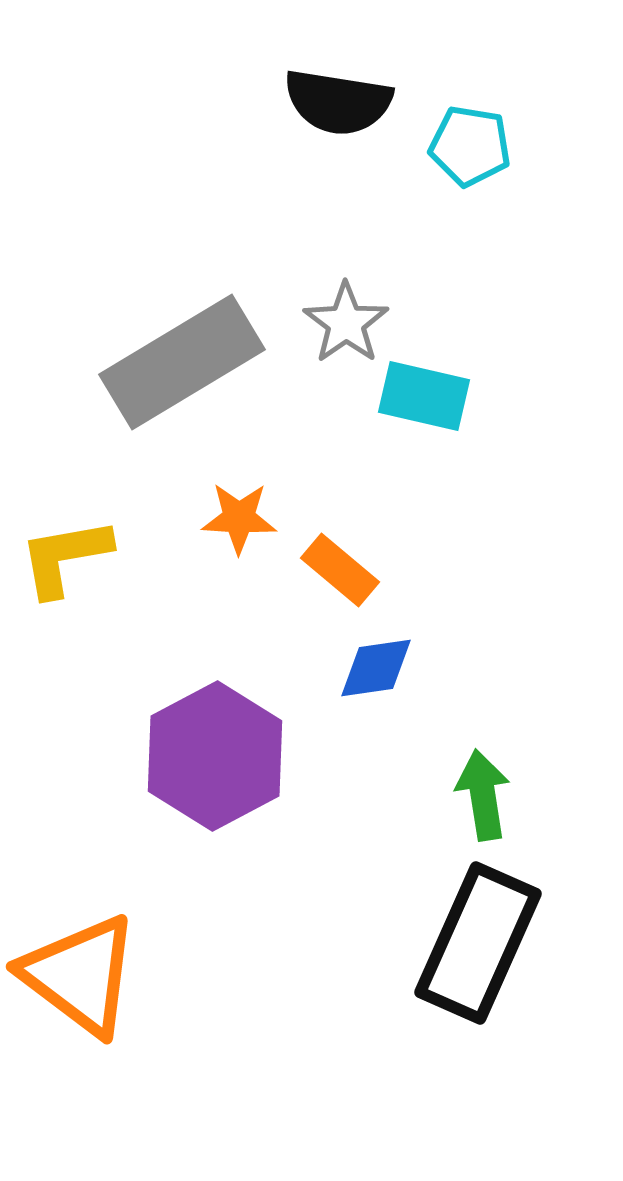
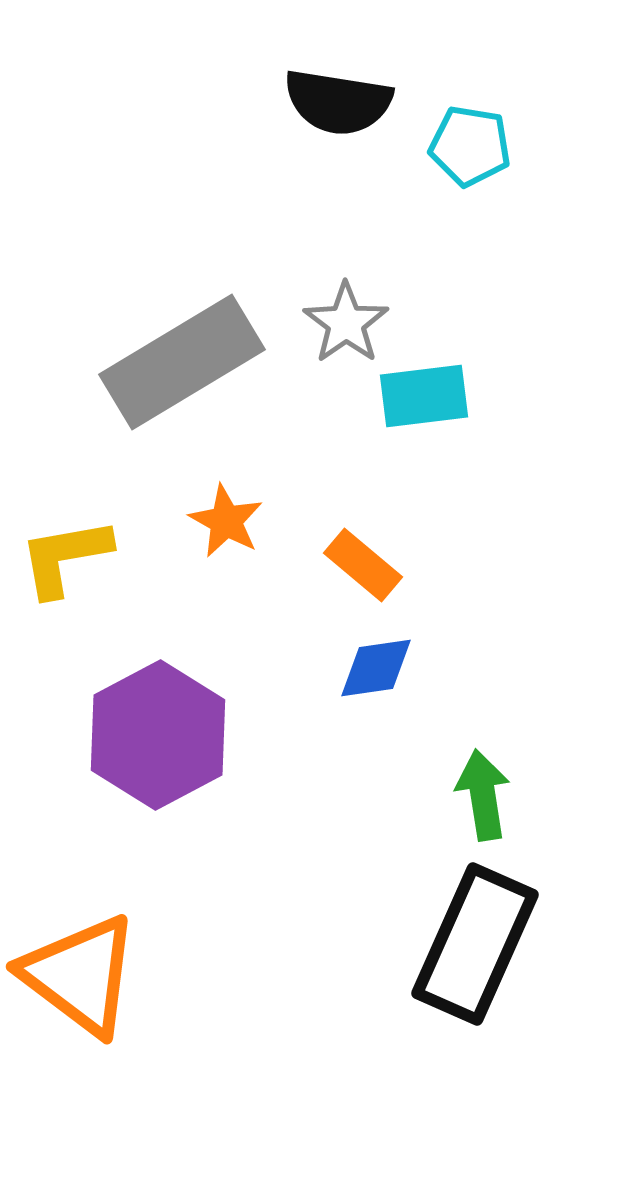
cyan rectangle: rotated 20 degrees counterclockwise
orange star: moved 13 px left, 3 px down; rotated 26 degrees clockwise
orange rectangle: moved 23 px right, 5 px up
purple hexagon: moved 57 px left, 21 px up
black rectangle: moved 3 px left, 1 px down
